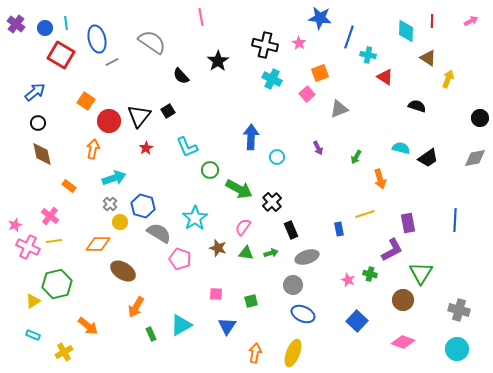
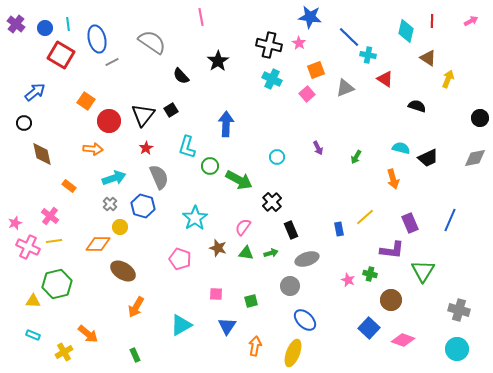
blue star at (320, 18): moved 10 px left, 1 px up
cyan line at (66, 23): moved 2 px right, 1 px down
cyan diamond at (406, 31): rotated 10 degrees clockwise
blue line at (349, 37): rotated 65 degrees counterclockwise
black cross at (265, 45): moved 4 px right
orange square at (320, 73): moved 4 px left, 3 px up
red triangle at (385, 77): moved 2 px down
gray triangle at (339, 109): moved 6 px right, 21 px up
black square at (168, 111): moved 3 px right, 1 px up
black triangle at (139, 116): moved 4 px right, 1 px up
black circle at (38, 123): moved 14 px left
blue arrow at (251, 137): moved 25 px left, 13 px up
cyan L-shape at (187, 147): rotated 40 degrees clockwise
orange arrow at (93, 149): rotated 84 degrees clockwise
black trapezoid at (428, 158): rotated 10 degrees clockwise
green circle at (210, 170): moved 4 px up
orange arrow at (380, 179): moved 13 px right
green arrow at (239, 189): moved 9 px up
yellow line at (365, 214): moved 3 px down; rotated 24 degrees counterclockwise
blue line at (455, 220): moved 5 px left; rotated 20 degrees clockwise
yellow circle at (120, 222): moved 5 px down
purple rectangle at (408, 223): moved 2 px right; rotated 12 degrees counterclockwise
pink star at (15, 225): moved 2 px up
gray semicircle at (159, 233): moved 56 px up; rotated 35 degrees clockwise
purple L-shape at (392, 250): rotated 35 degrees clockwise
gray ellipse at (307, 257): moved 2 px down
green triangle at (421, 273): moved 2 px right, 2 px up
gray circle at (293, 285): moved 3 px left, 1 px down
brown circle at (403, 300): moved 12 px left
yellow triangle at (33, 301): rotated 35 degrees clockwise
blue ellipse at (303, 314): moved 2 px right, 6 px down; rotated 20 degrees clockwise
blue square at (357, 321): moved 12 px right, 7 px down
orange arrow at (88, 326): moved 8 px down
green rectangle at (151, 334): moved 16 px left, 21 px down
pink diamond at (403, 342): moved 2 px up
orange arrow at (255, 353): moved 7 px up
